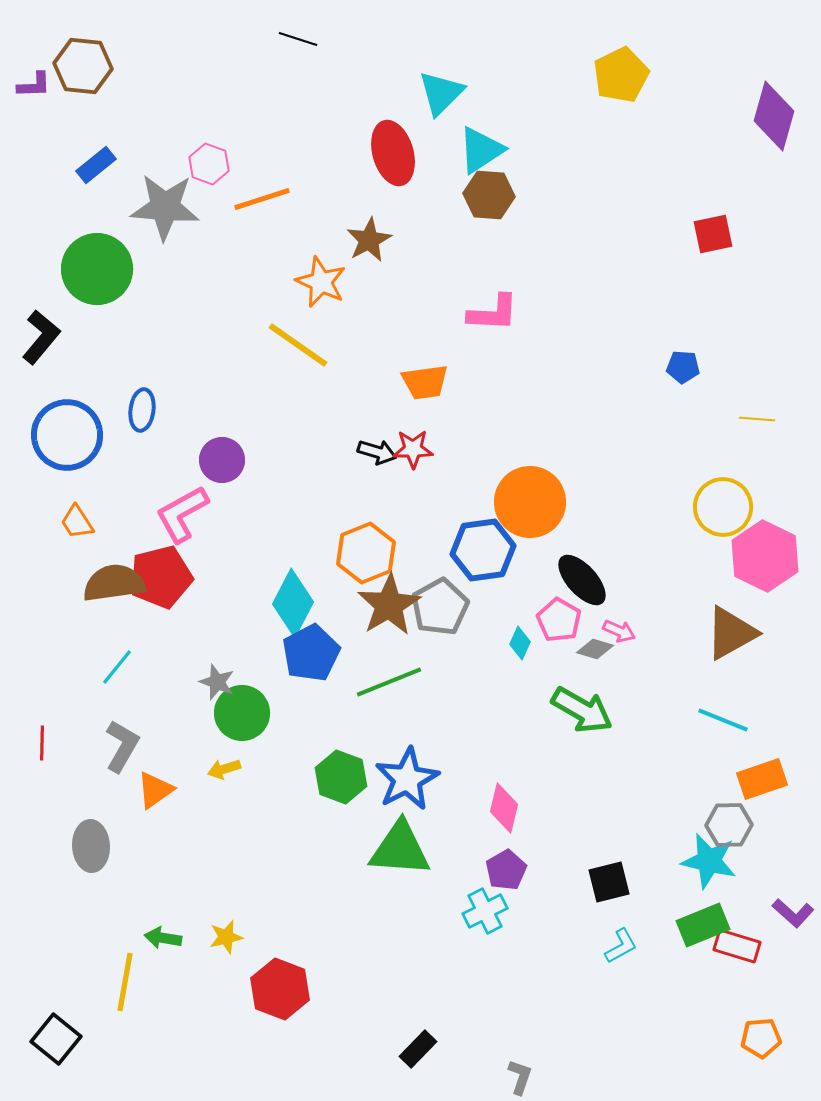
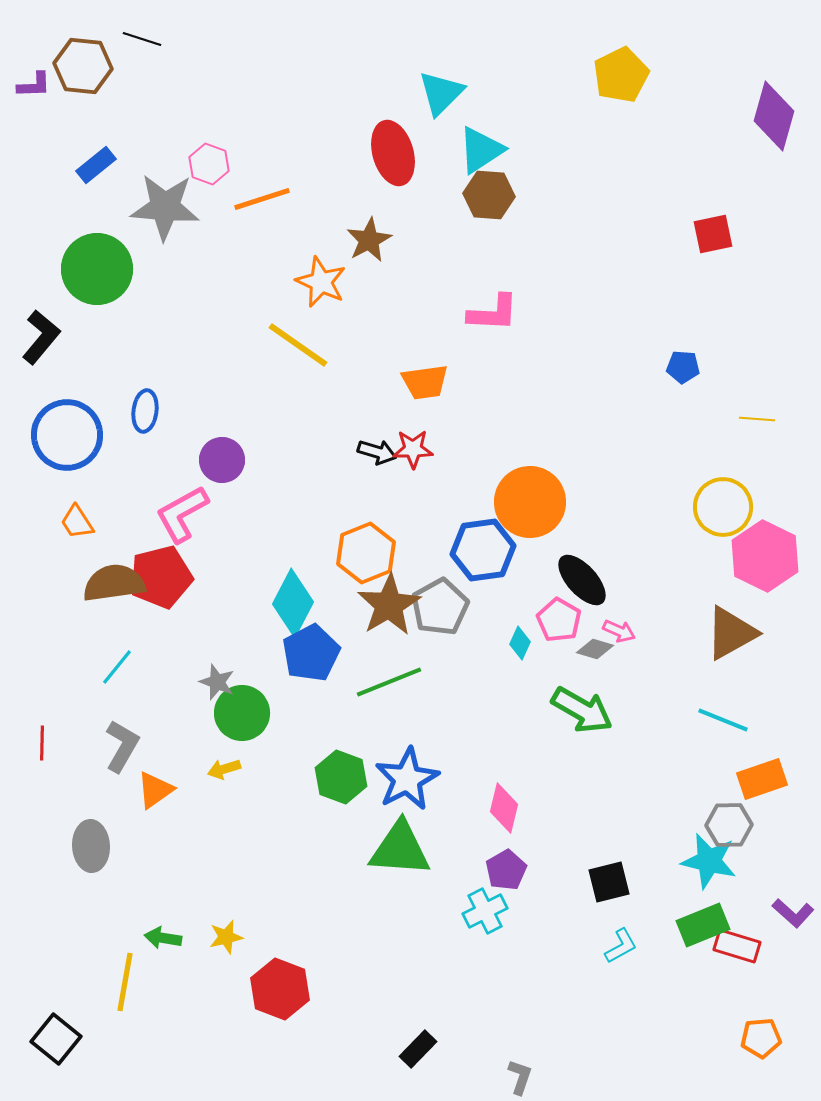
black line at (298, 39): moved 156 px left
blue ellipse at (142, 410): moved 3 px right, 1 px down
